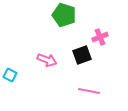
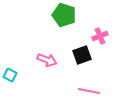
pink cross: moved 1 px up
